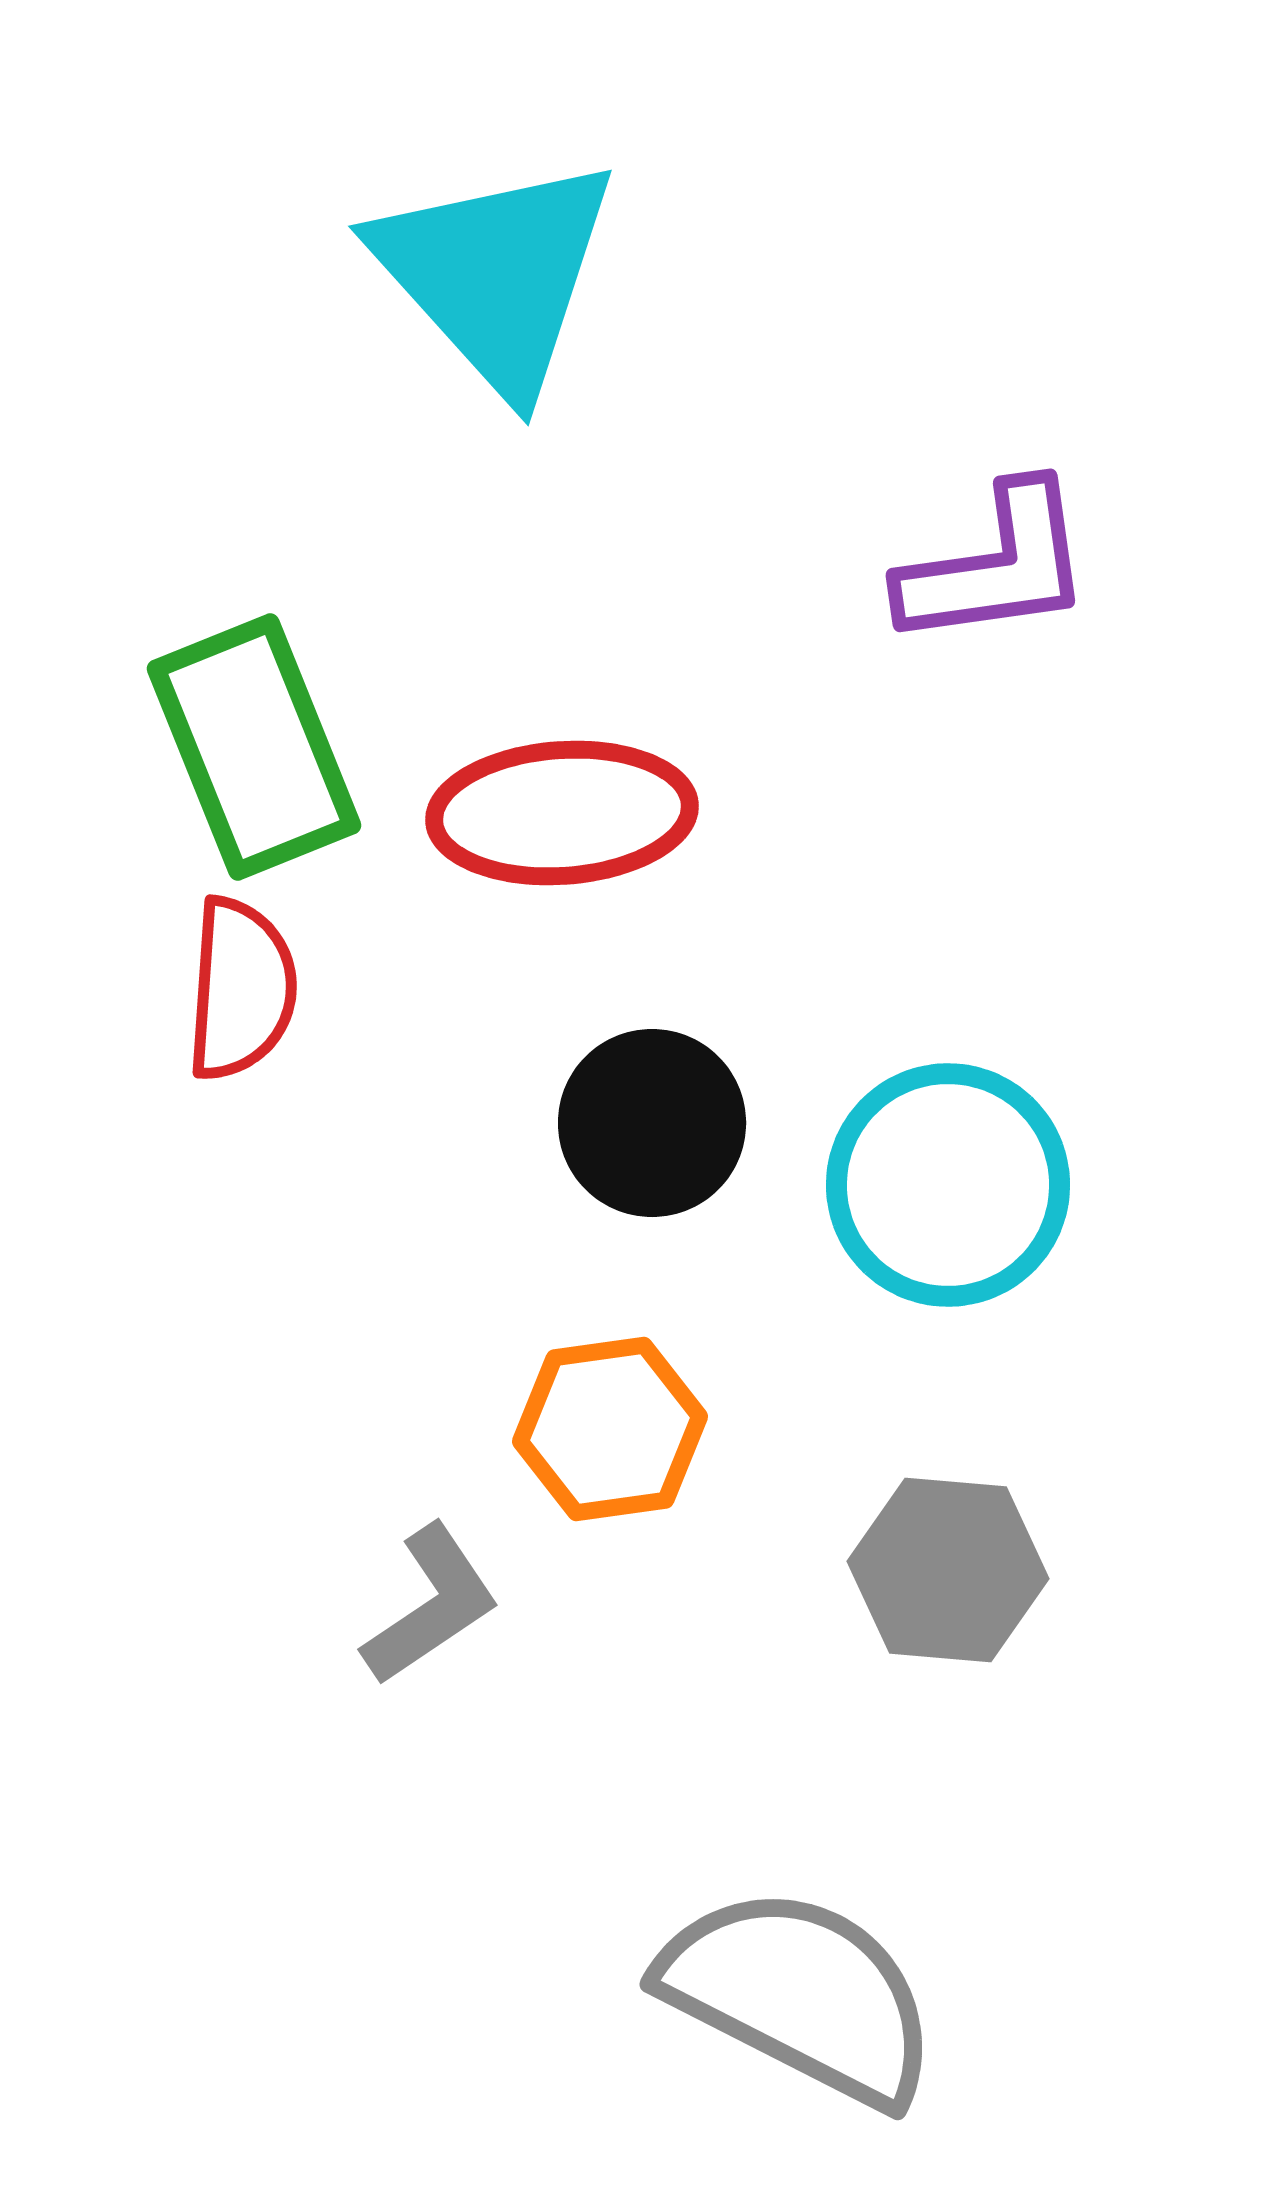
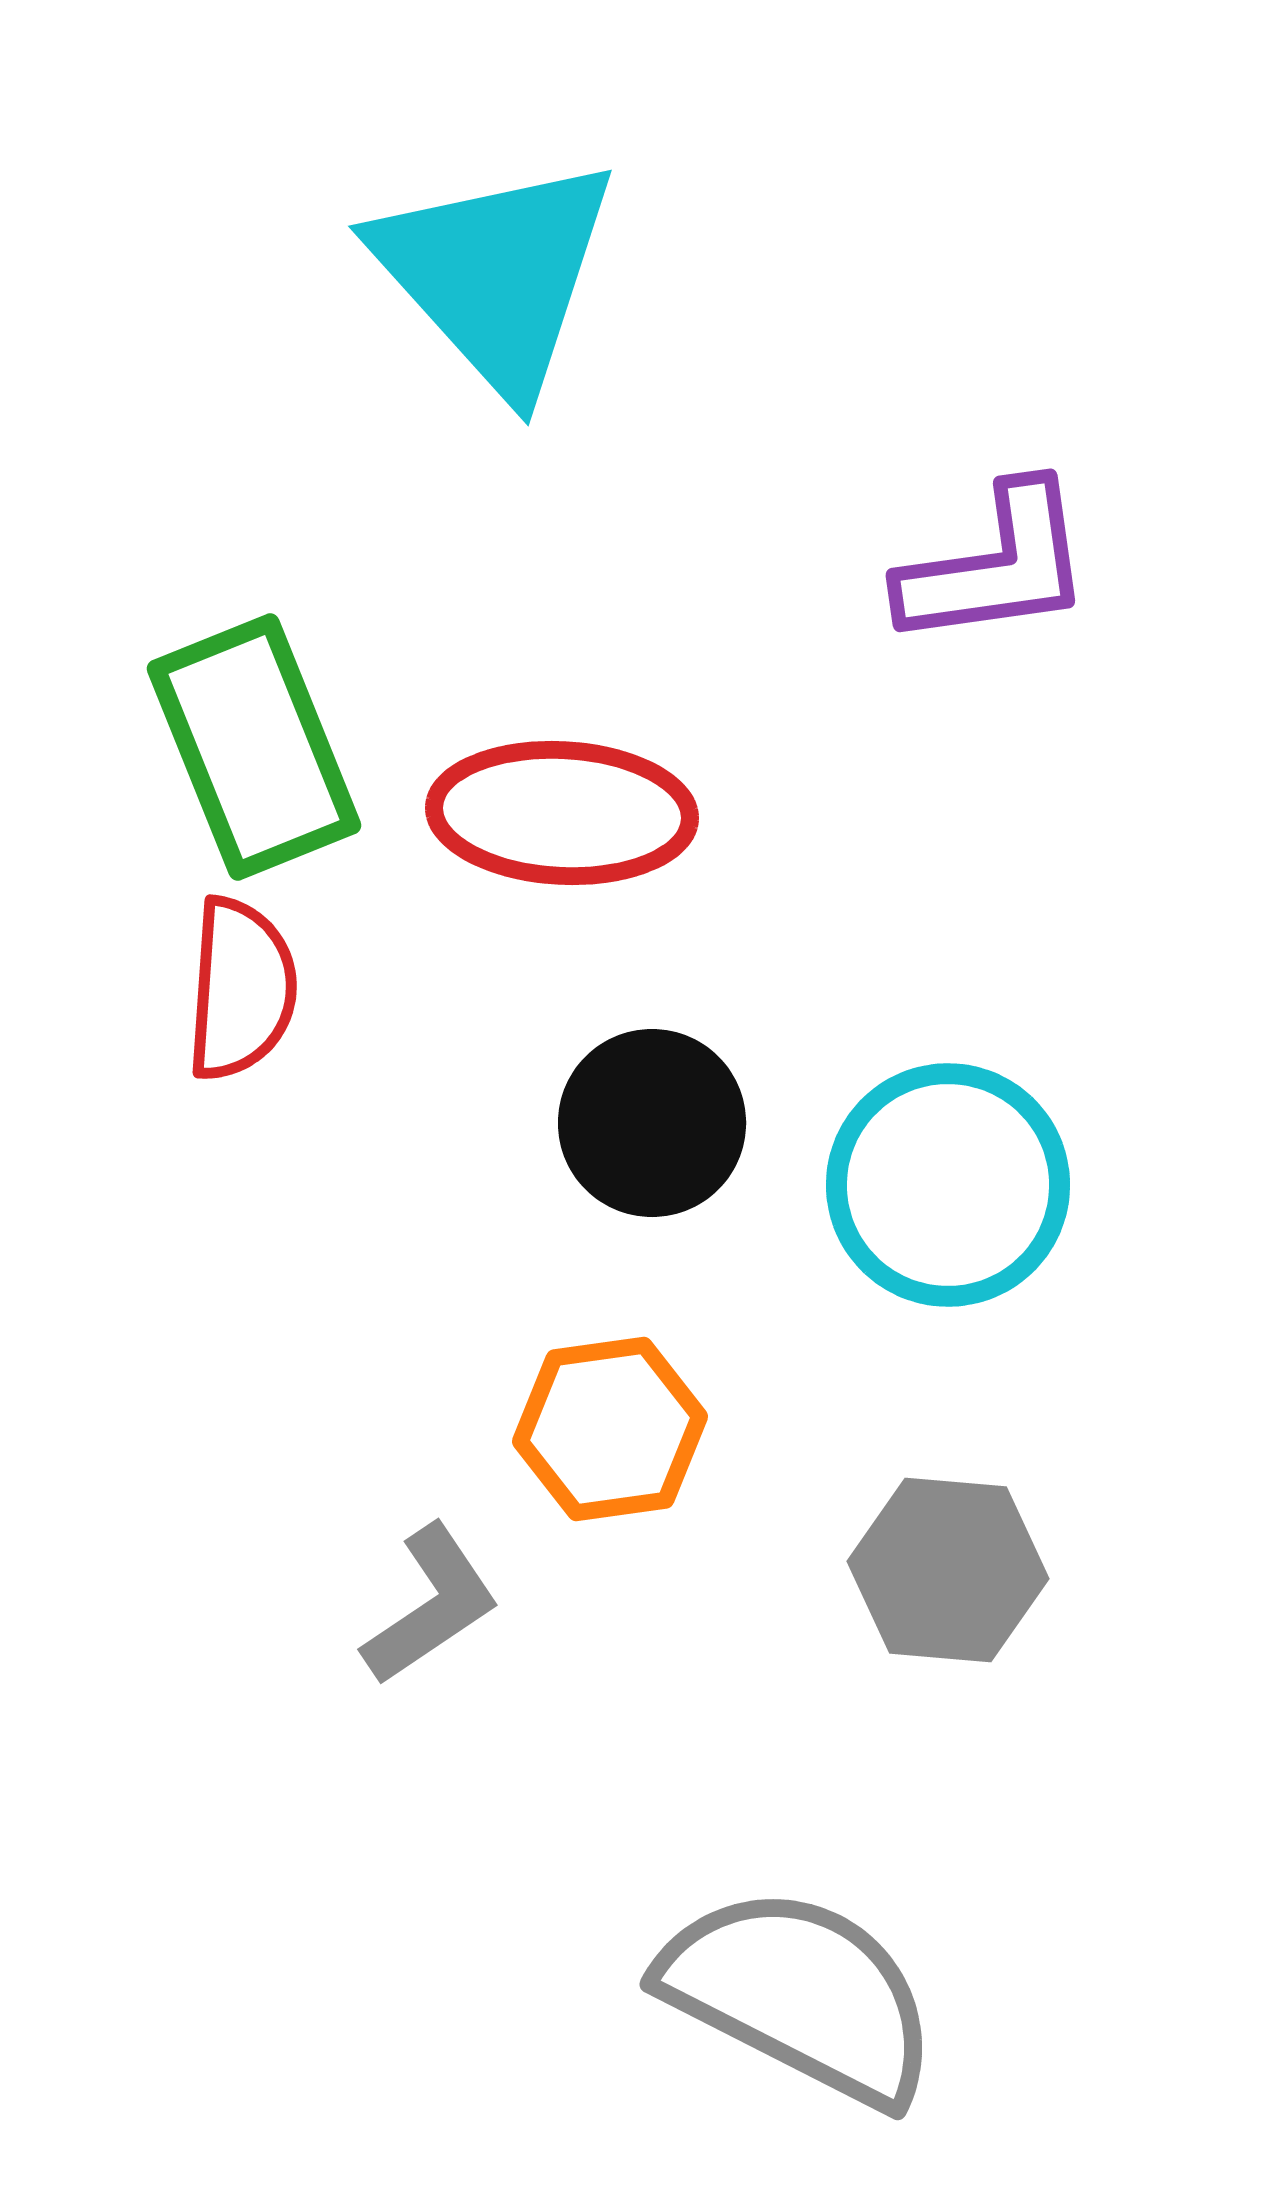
red ellipse: rotated 7 degrees clockwise
